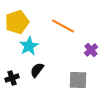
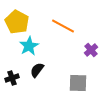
yellow pentagon: rotated 25 degrees counterclockwise
gray square: moved 3 px down
